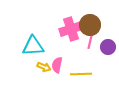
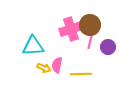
yellow arrow: moved 1 px down
